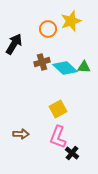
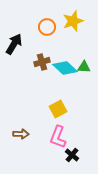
yellow star: moved 2 px right
orange circle: moved 1 px left, 2 px up
black cross: moved 2 px down
